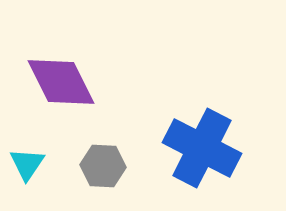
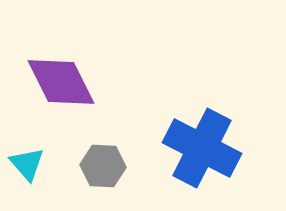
cyan triangle: rotated 15 degrees counterclockwise
